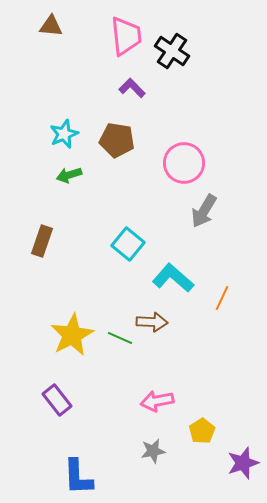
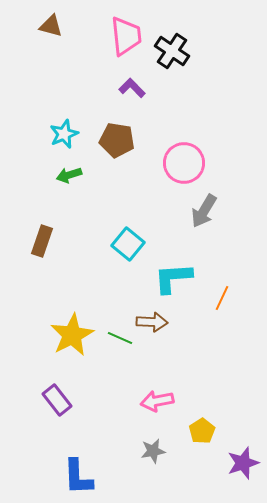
brown triangle: rotated 10 degrees clockwise
cyan L-shape: rotated 45 degrees counterclockwise
